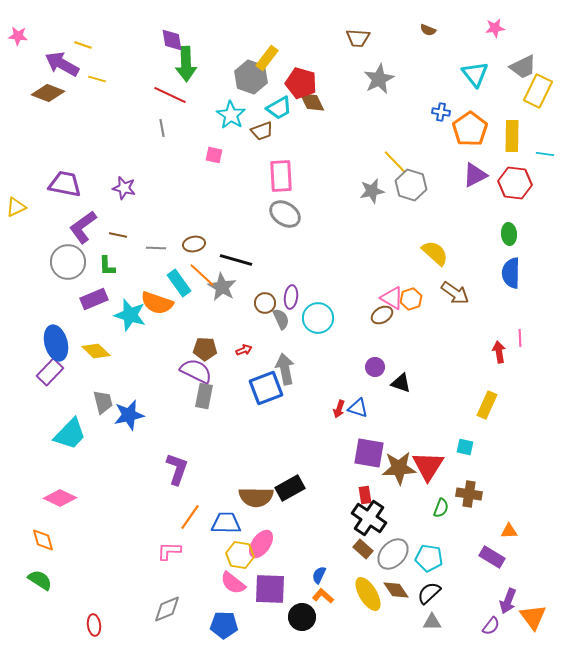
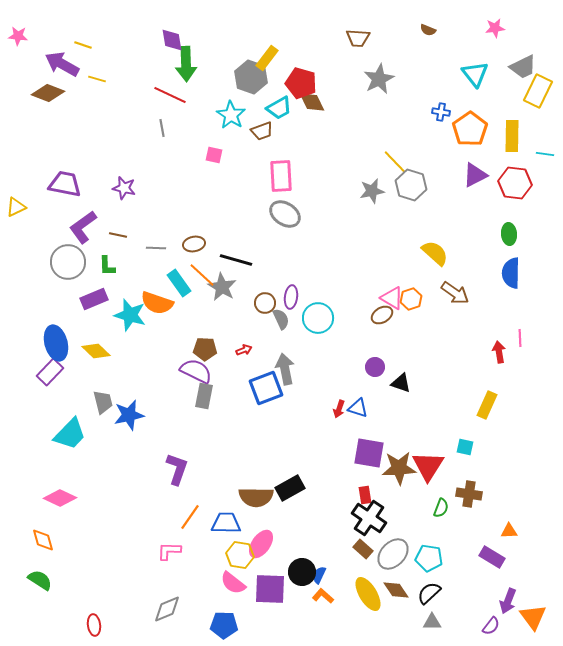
black circle at (302, 617): moved 45 px up
